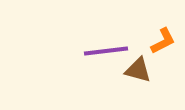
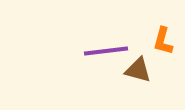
orange L-shape: rotated 132 degrees clockwise
